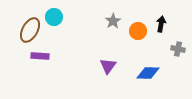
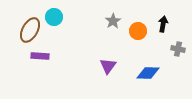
black arrow: moved 2 px right
